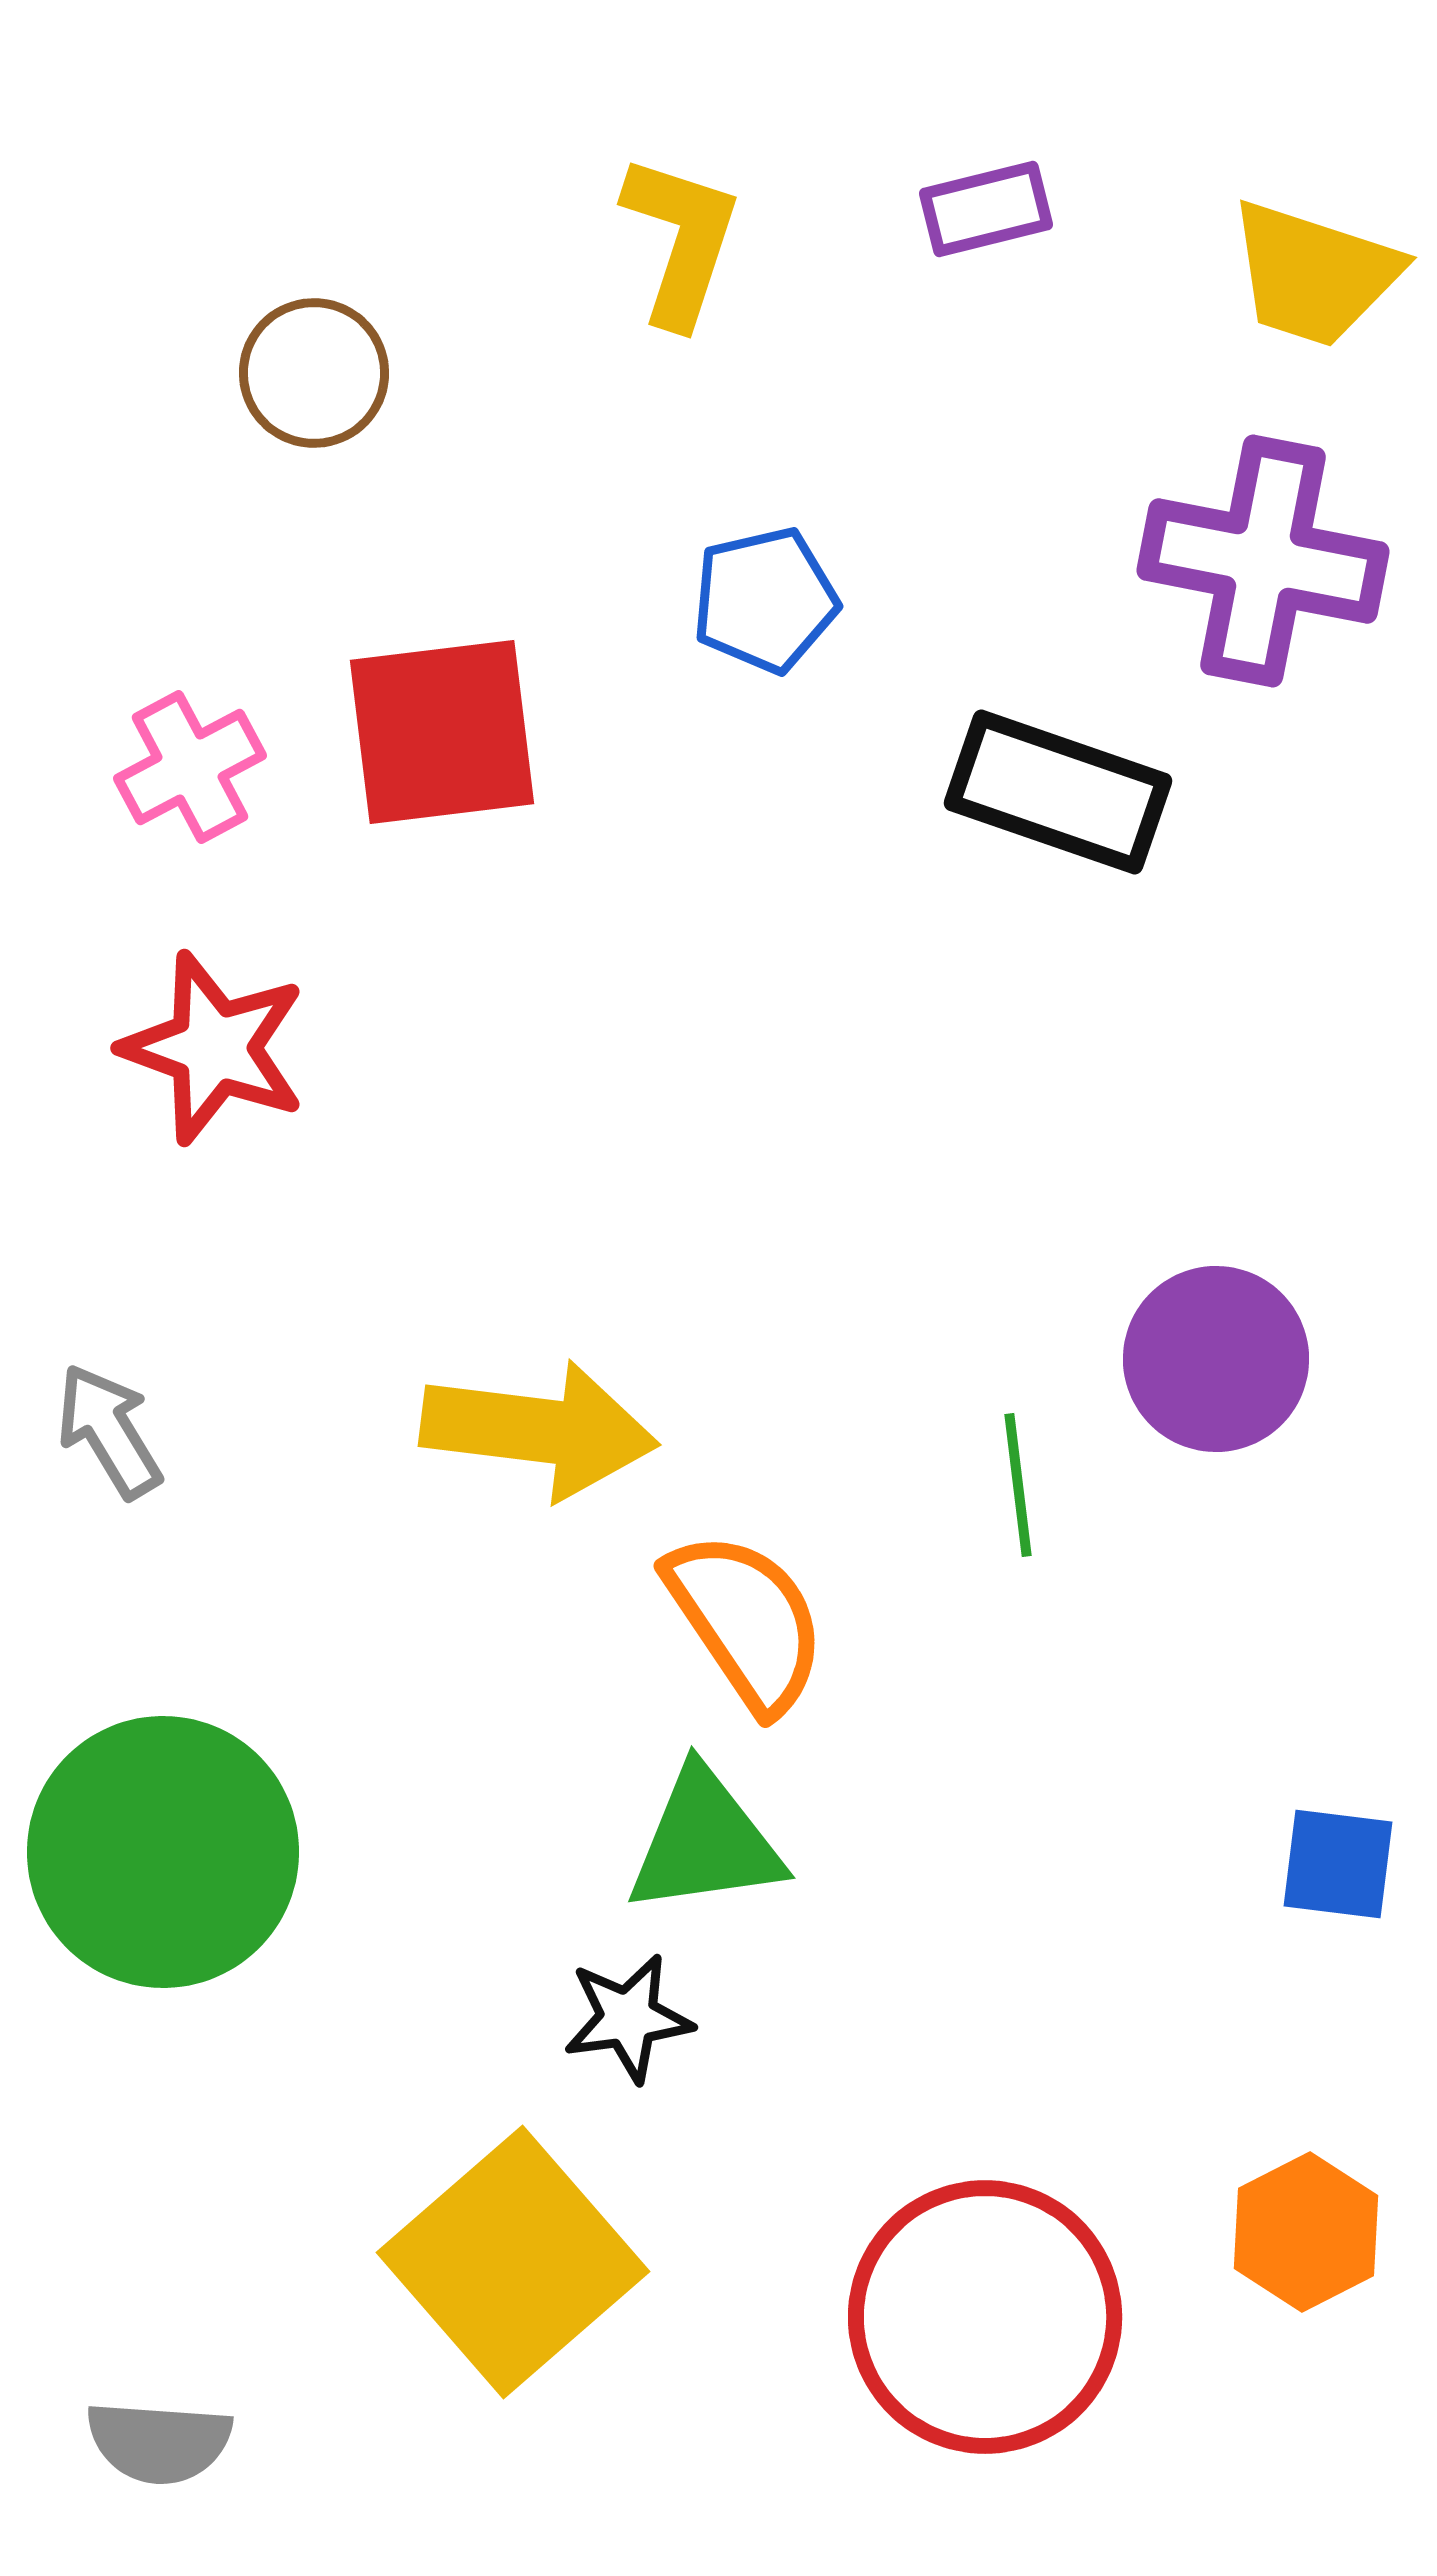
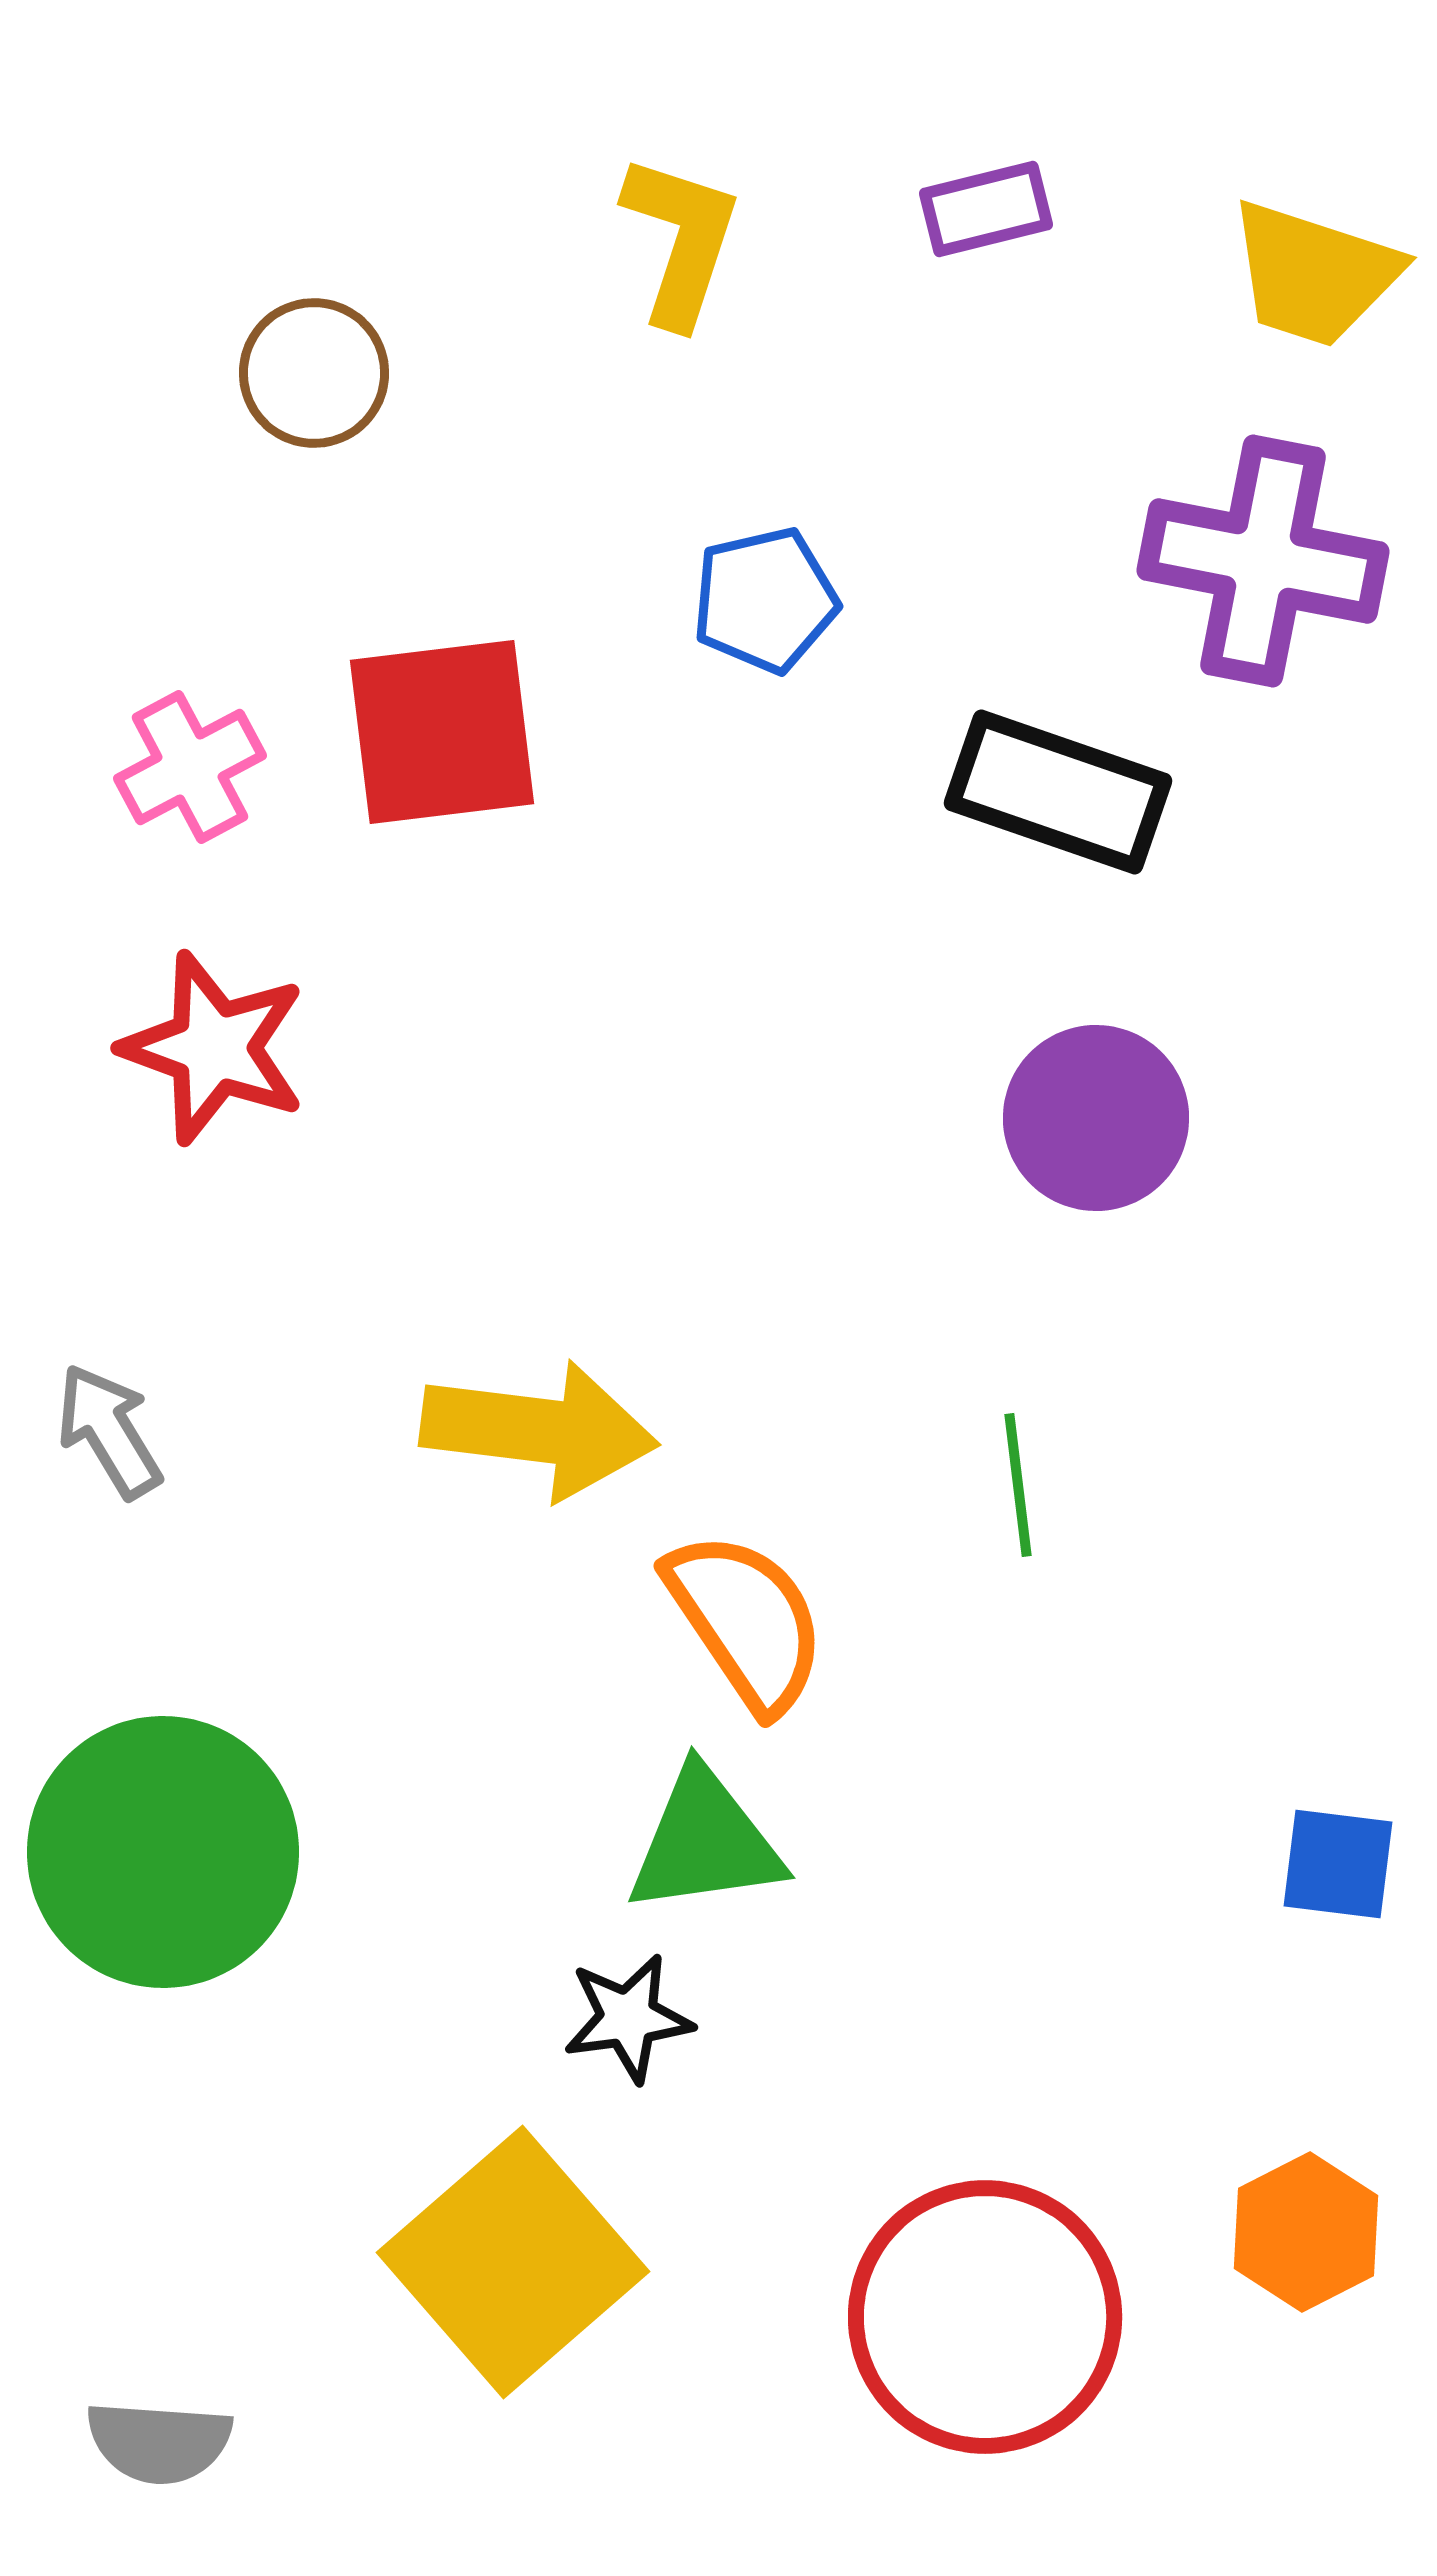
purple circle: moved 120 px left, 241 px up
